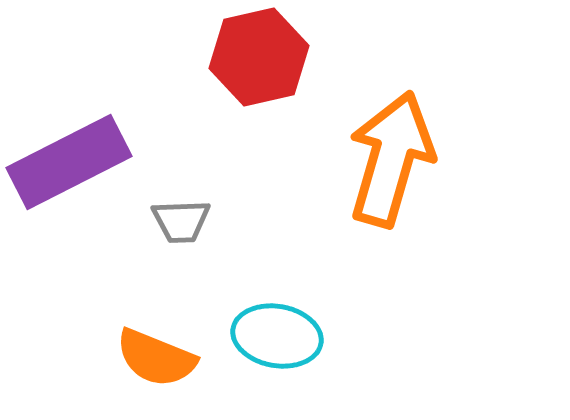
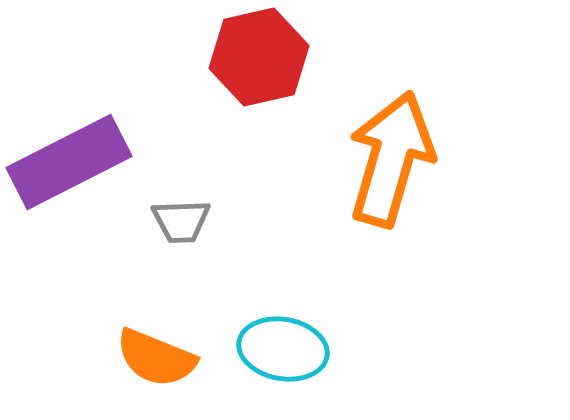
cyan ellipse: moved 6 px right, 13 px down
